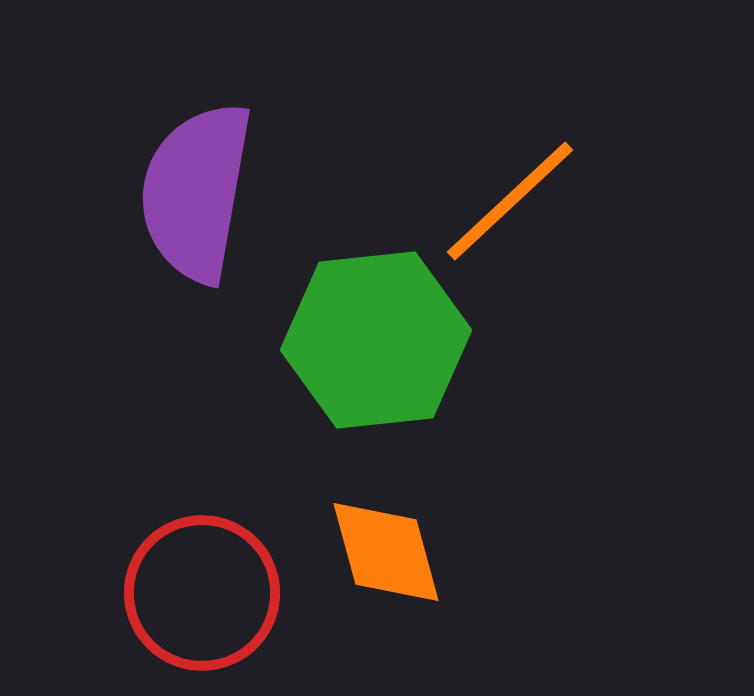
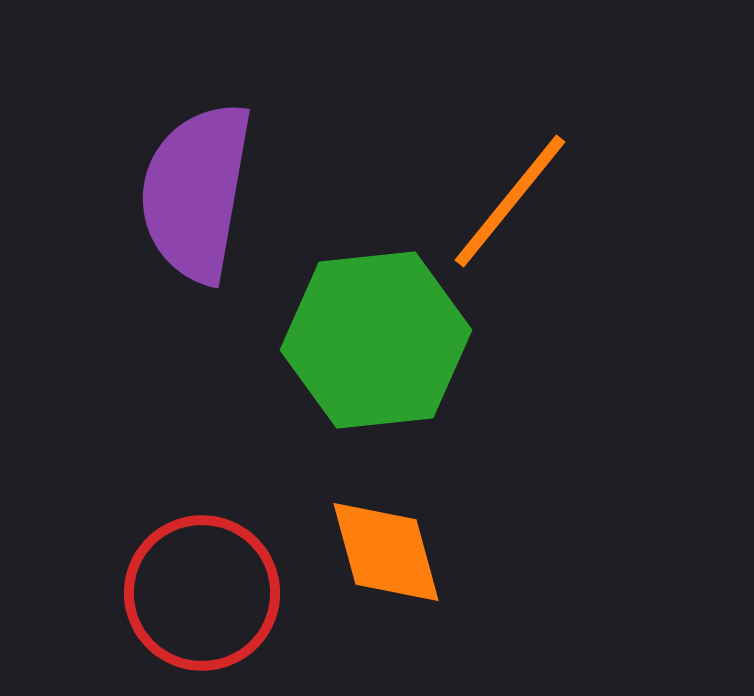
orange line: rotated 8 degrees counterclockwise
